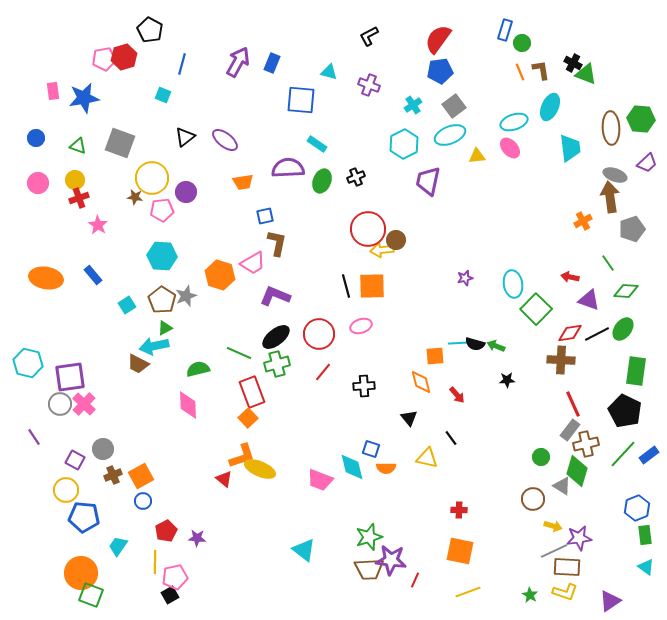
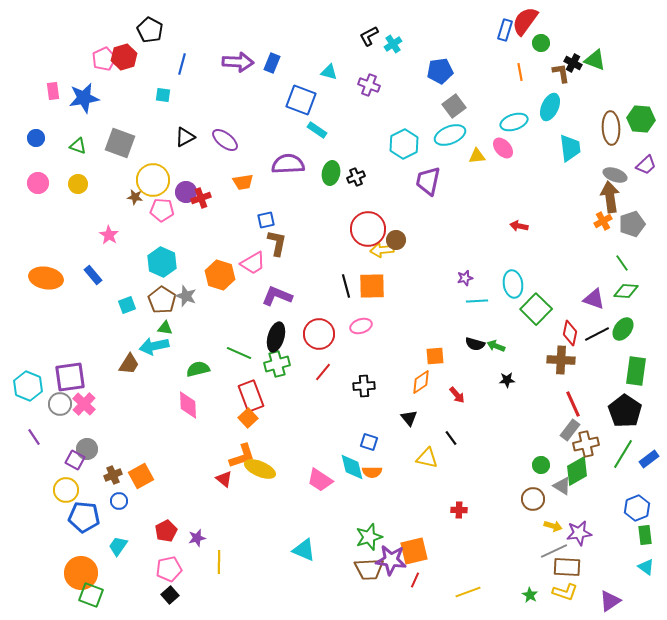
red semicircle at (438, 39): moved 87 px right, 18 px up
green circle at (522, 43): moved 19 px right
pink pentagon at (104, 59): rotated 15 degrees counterclockwise
purple arrow at (238, 62): rotated 64 degrees clockwise
brown L-shape at (541, 70): moved 20 px right, 3 px down
orange line at (520, 72): rotated 12 degrees clockwise
green triangle at (586, 74): moved 9 px right, 14 px up
cyan square at (163, 95): rotated 14 degrees counterclockwise
blue square at (301, 100): rotated 16 degrees clockwise
cyan cross at (413, 105): moved 20 px left, 61 px up
black triangle at (185, 137): rotated 10 degrees clockwise
cyan rectangle at (317, 144): moved 14 px up
pink ellipse at (510, 148): moved 7 px left
purple trapezoid at (647, 163): moved 1 px left, 2 px down
purple semicircle at (288, 168): moved 4 px up
yellow circle at (152, 178): moved 1 px right, 2 px down
yellow circle at (75, 180): moved 3 px right, 4 px down
green ellipse at (322, 181): moved 9 px right, 8 px up; rotated 10 degrees counterclockwise
red cross at (79, 198): moved 122 px right
pink pentagon at (162, 210): rotated 10 degrees clockwise
blue square at (265, 216): moved 1 px right, 4 px down
orange cross at (583, 221): moved 20 px right
pink star at (98, 225): moved 11 px right, 10 px down
gray pentagon at (632, 229): moved 5 px up
cyan hexagon at (162, 256): moved 6 px down; rotated 20 degrees clockwise
green line at (608, 263): moved 14 px right
red arrow at (570, 277): moved 51 px left, 51 px up
gray star at (186, 296): rotated 30 degrees counterclockwise
purple L-shape at (275, 296): moved 2 px right
purple triangle at (589, 300): moved 5 px right, 1 px up
cyan square at (127, 305): rotated 12 degrees clockwise
green triangle at (165, 328): rotated 35 degrees clockwise
red diamond at (570, 333): rotated 70 degrees counterclockwise
black ellipse at (276, 337): rotated 36 degrees counterclockwise
cyan line at (459, 343): moved 18 px right, 42 px up
cyan hexagon at (28, 363): moved 23 px down; rotated 8 degrees clockwise
brown trapezoid at (138, 364): moved 9 px left; rotated 85 degrees counterclockwise
orange diamond at (421, 382): rotated 70 degrees clockwise
red rectangle at (252, 392): moved 1 px left, 4 px down
black pentagon at (625, 411): rotated 8 degrees clockwise
gray circle at (103, 449): moved 16 px left
blue square at (371, 449): moved 2 px left, 7 px up
green line at (623, 454): rotated 12 degrees counterclockwise
blue rectangle at (649, 455): moved 4 px down
green circle at (541, 457): moved 8 px down
orange semicircle at (386, 468): moved 14 px left, 4 px down
green diamond at (577, 471): rotated 44 degrees clockwise
pink trapezoid at (320, 480): rotated 12 degrees clockwise
blue circle at (143, 501): moved 24 px left
purple star at (197, 538): rotated 18 degrees counterclockwise
purple star at (579, 538): moved 5 px up
cyan triangle at (304, 550): rotated 15 degrees counterclockwise
orange square at (460, 551): moved 46 px left; rotated 24 degrees counterclockwise
yellow line at (155, 562): moved 64 px right
pink pentagon at (175, 577): moved 6 px left, 8 px up
black square at (170, 595): rotated 12 degrees counterclockwise
